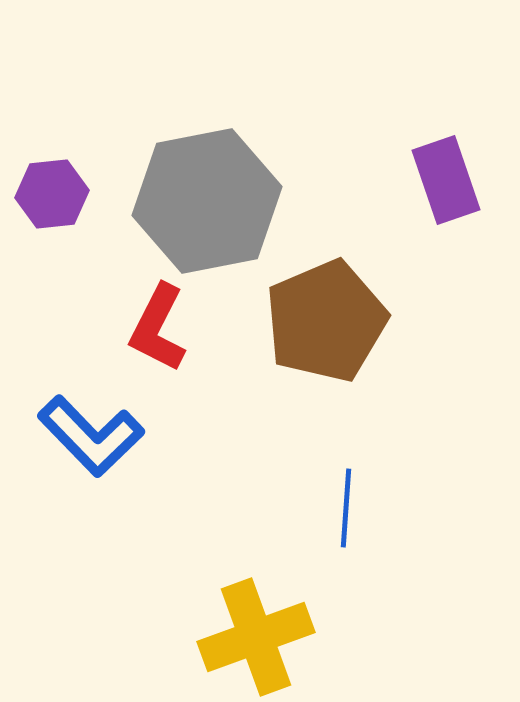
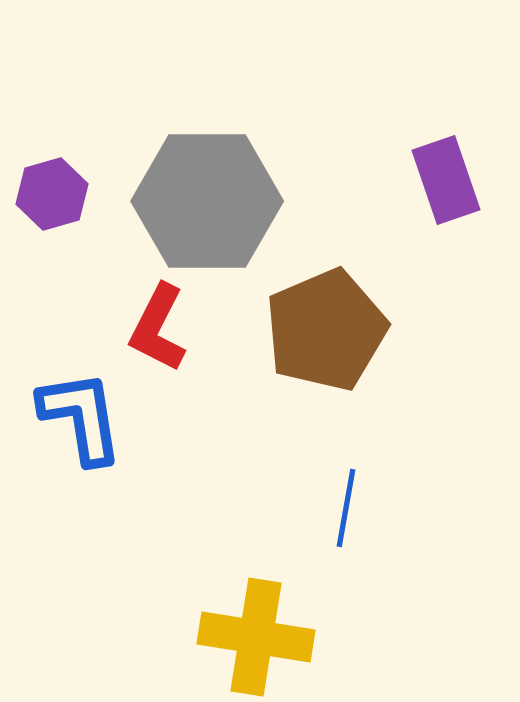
purple hexagon: rotated 10 degrees counterclockwise
gray hexagon: rotated 11 degrees clockwise
brown pentagon: moved 9 px down
blue L-shape: moved 10 px left, 19 px up; rotated 145 degrees counterclockwise
blue line: rotated 6 degrees clockwise
yellow cross: rotated 29 degrees clockwise
